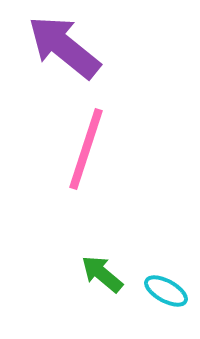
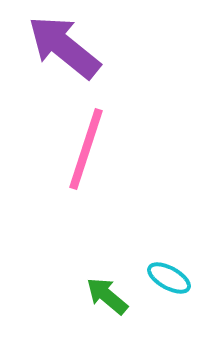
green arrow: moved 5 px right, 22 px down
cyan ellipse: moved 3 px right, 13 px up
